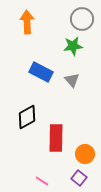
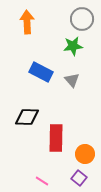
black diamond: rotated 30 degrees clockwise
